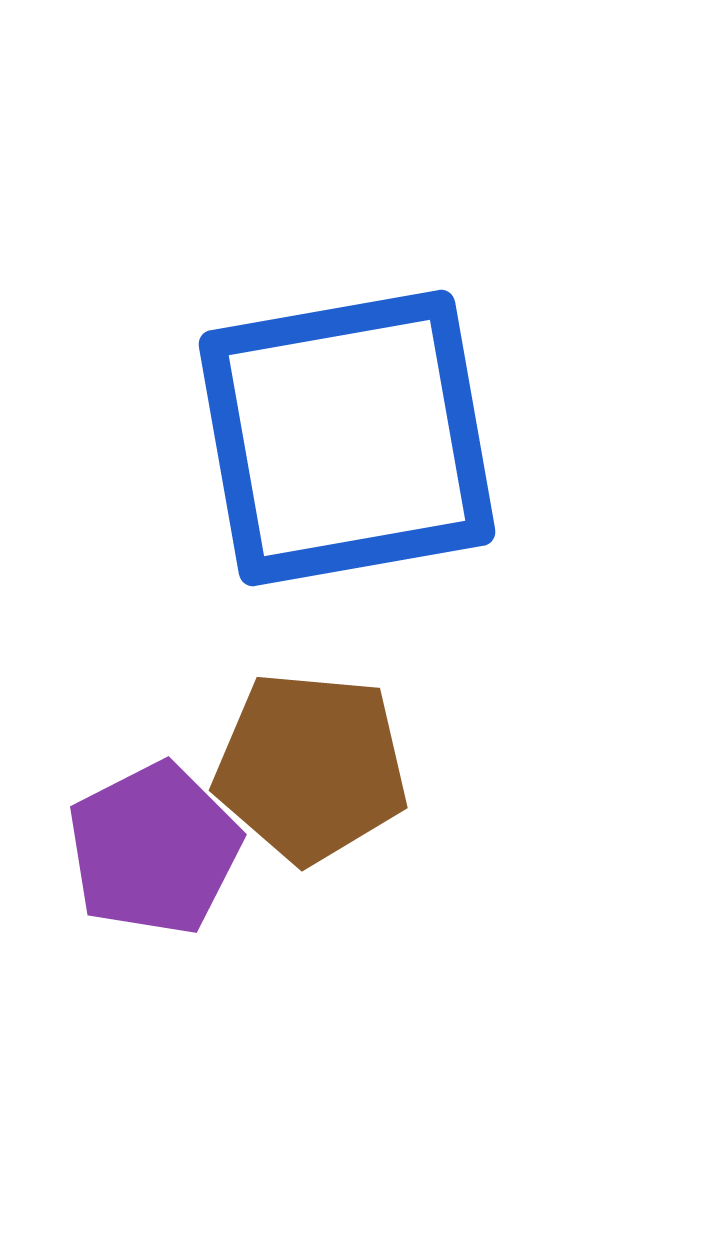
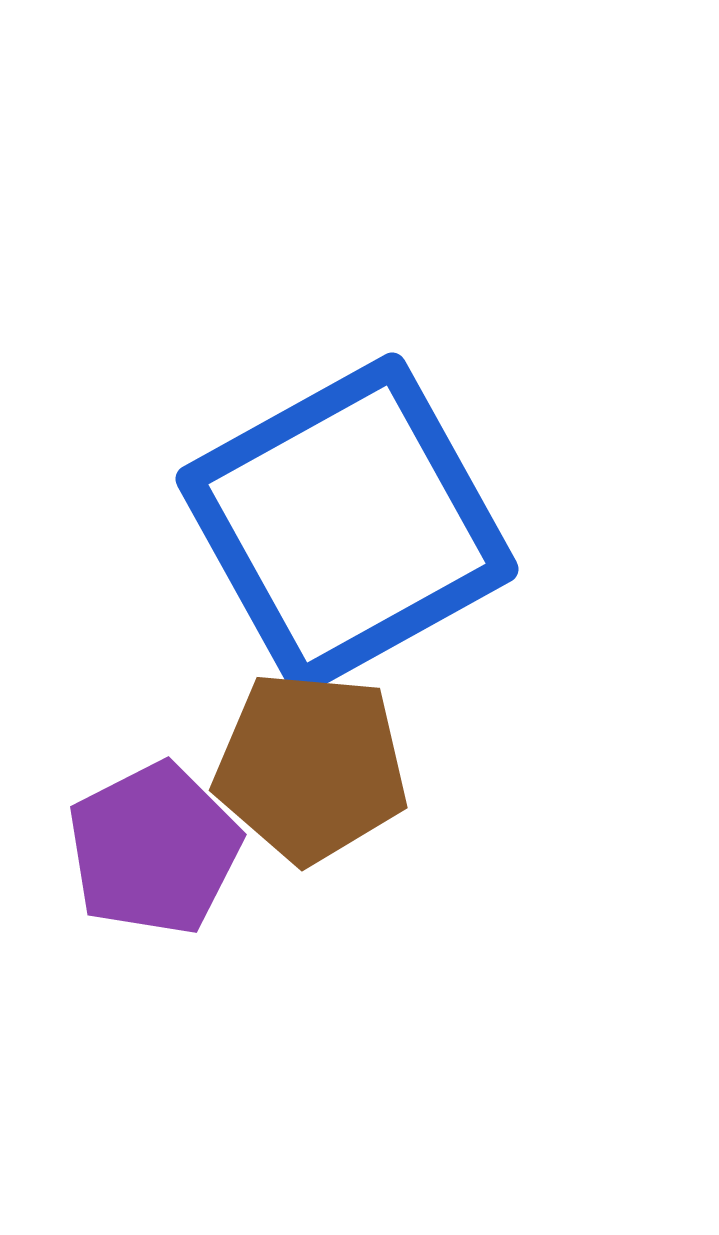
blue square: moved 86 px down; rotated 19 degrees counterclockwise
